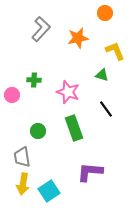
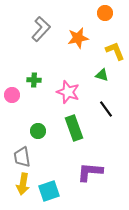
cyan square: rotated 15 degrees clockwise
